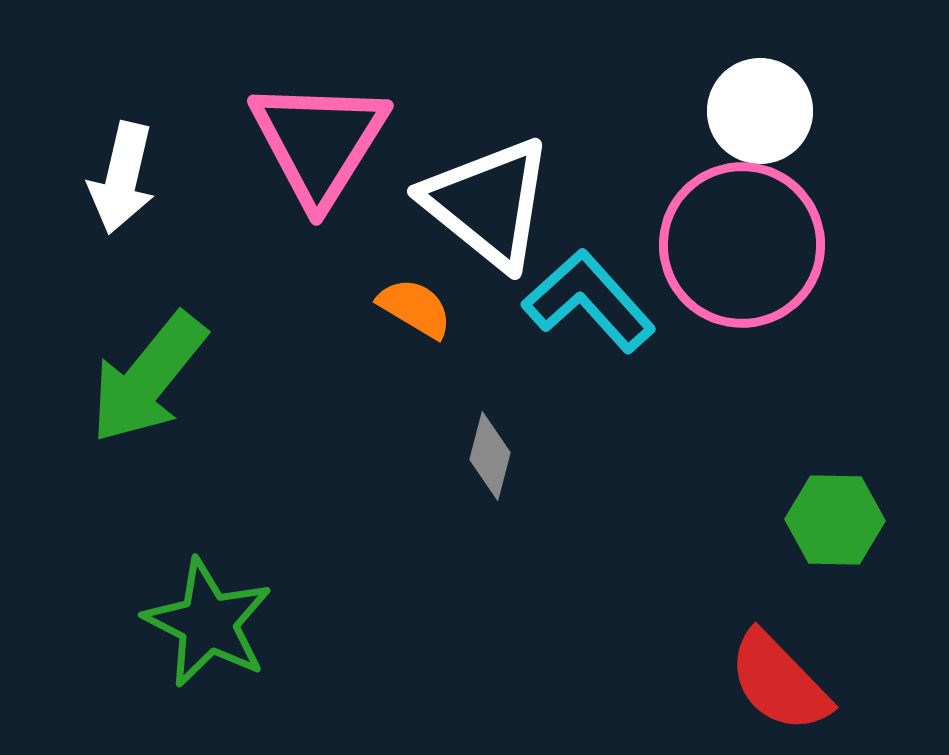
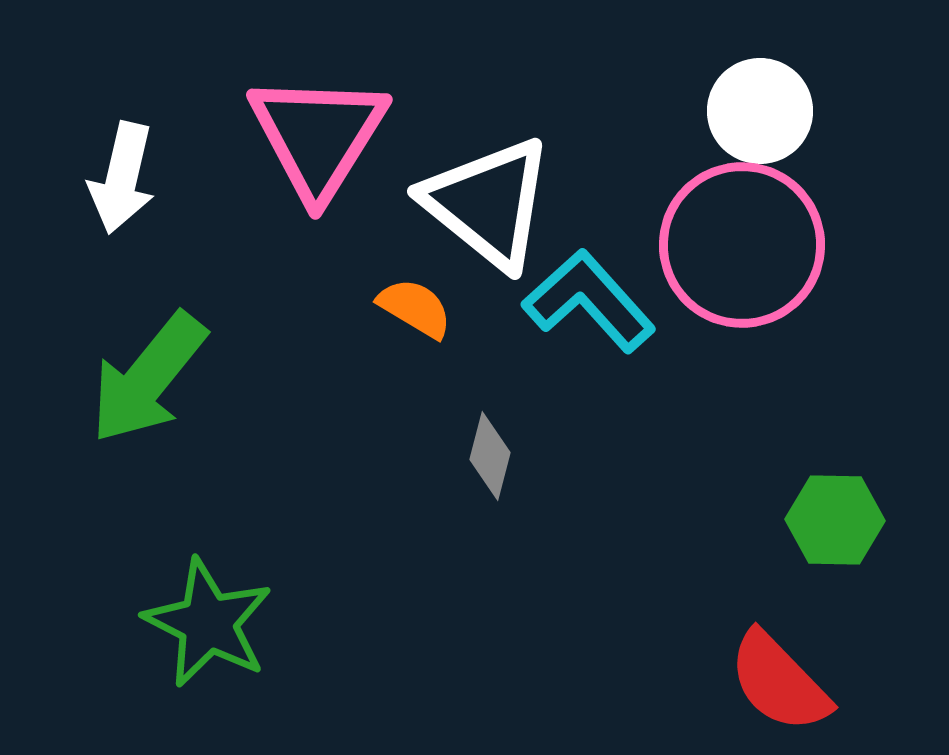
pink triangle: moved 1 px left, 6 px up
